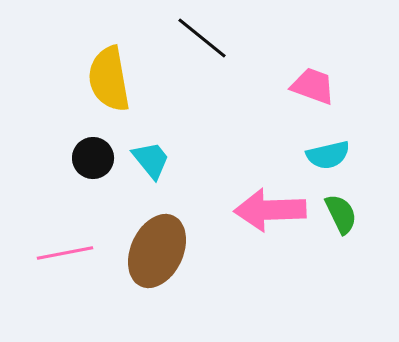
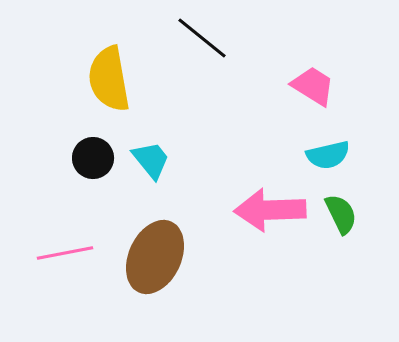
pink trapezoid: rotated 12 degrees clockwise
brown ellipse: moved 2 px left, 6 px down
